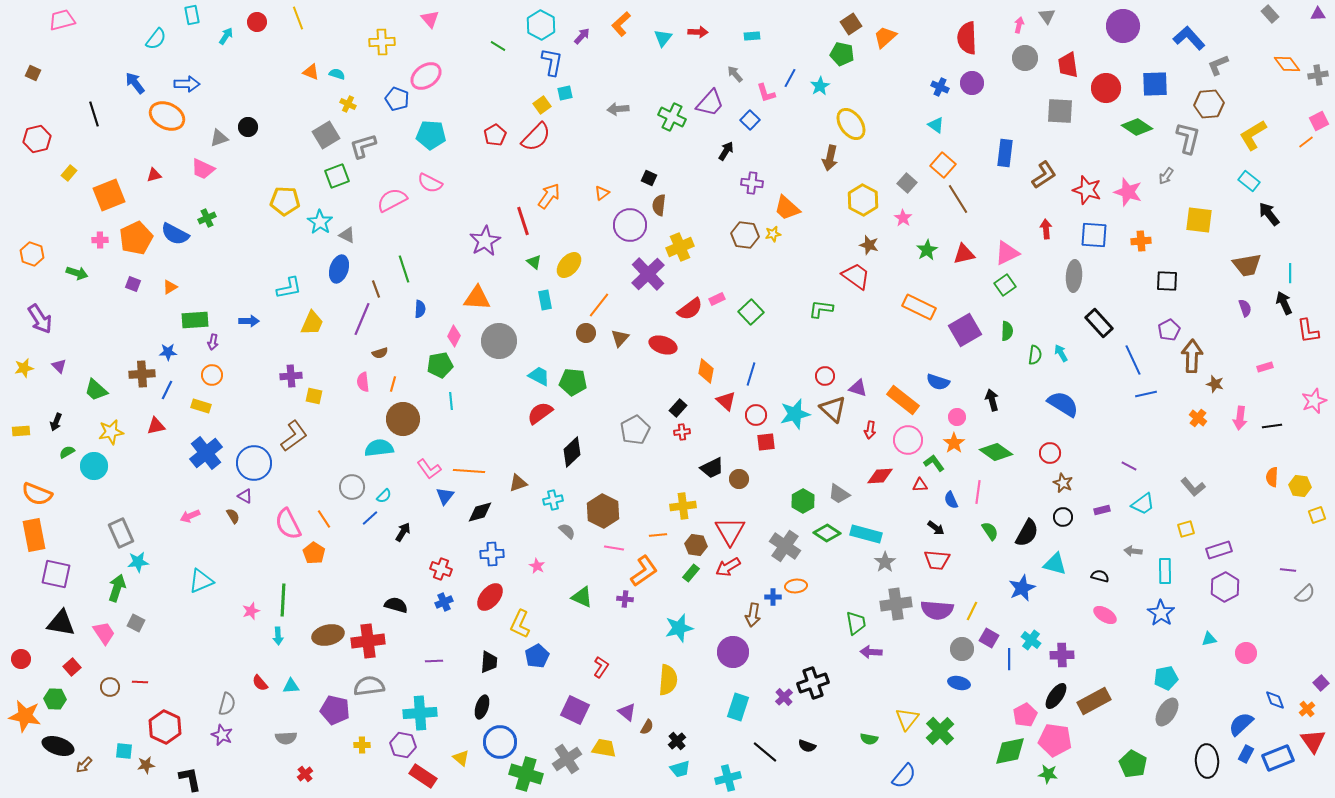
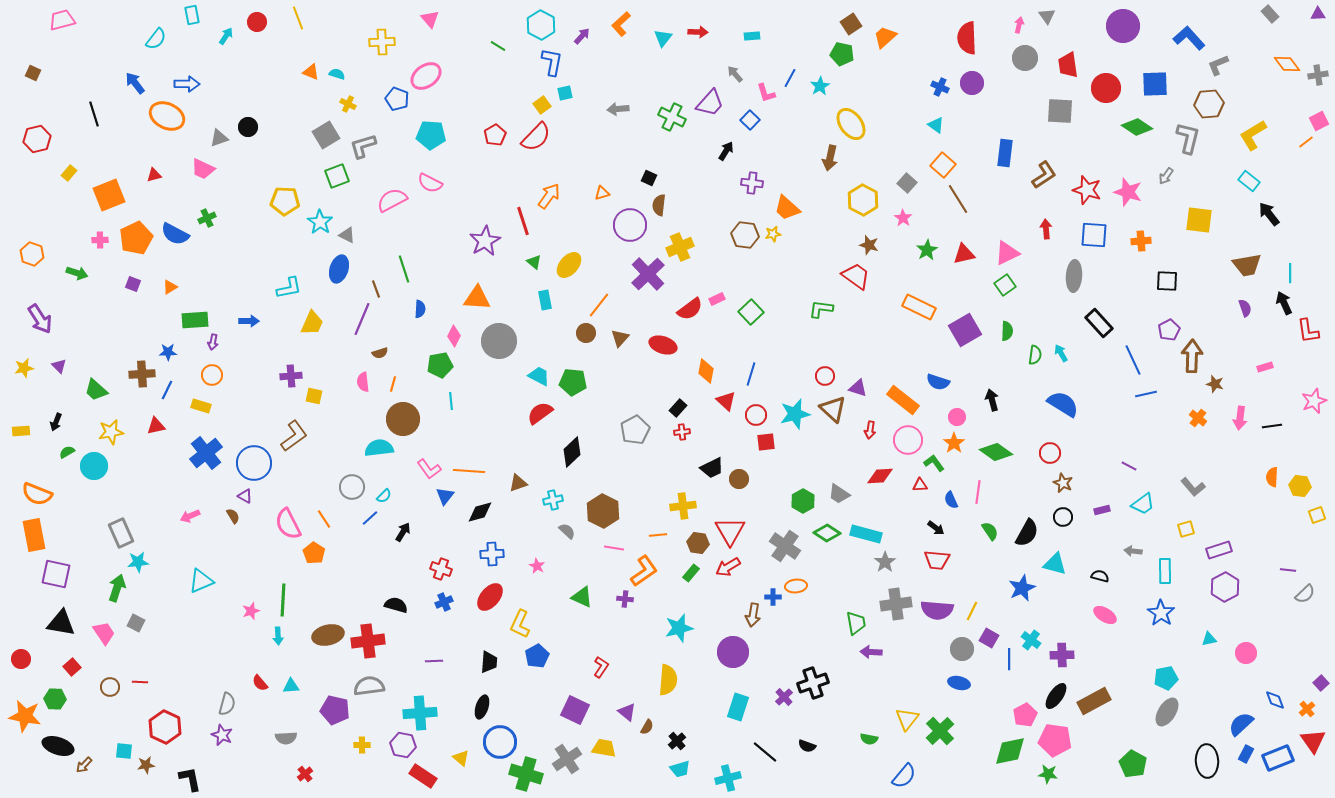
orange triangle at (602, 193): rotated 21 degrees clockwise
brown hexagon at (696, 545): moved 2 px right, 2 px up
